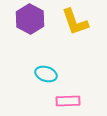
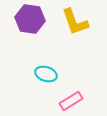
purple hexagon: rotated 20 degrees counterclockwise
pink rectangle: moved 3 px right; rotated 30 degrees counterclockwise
